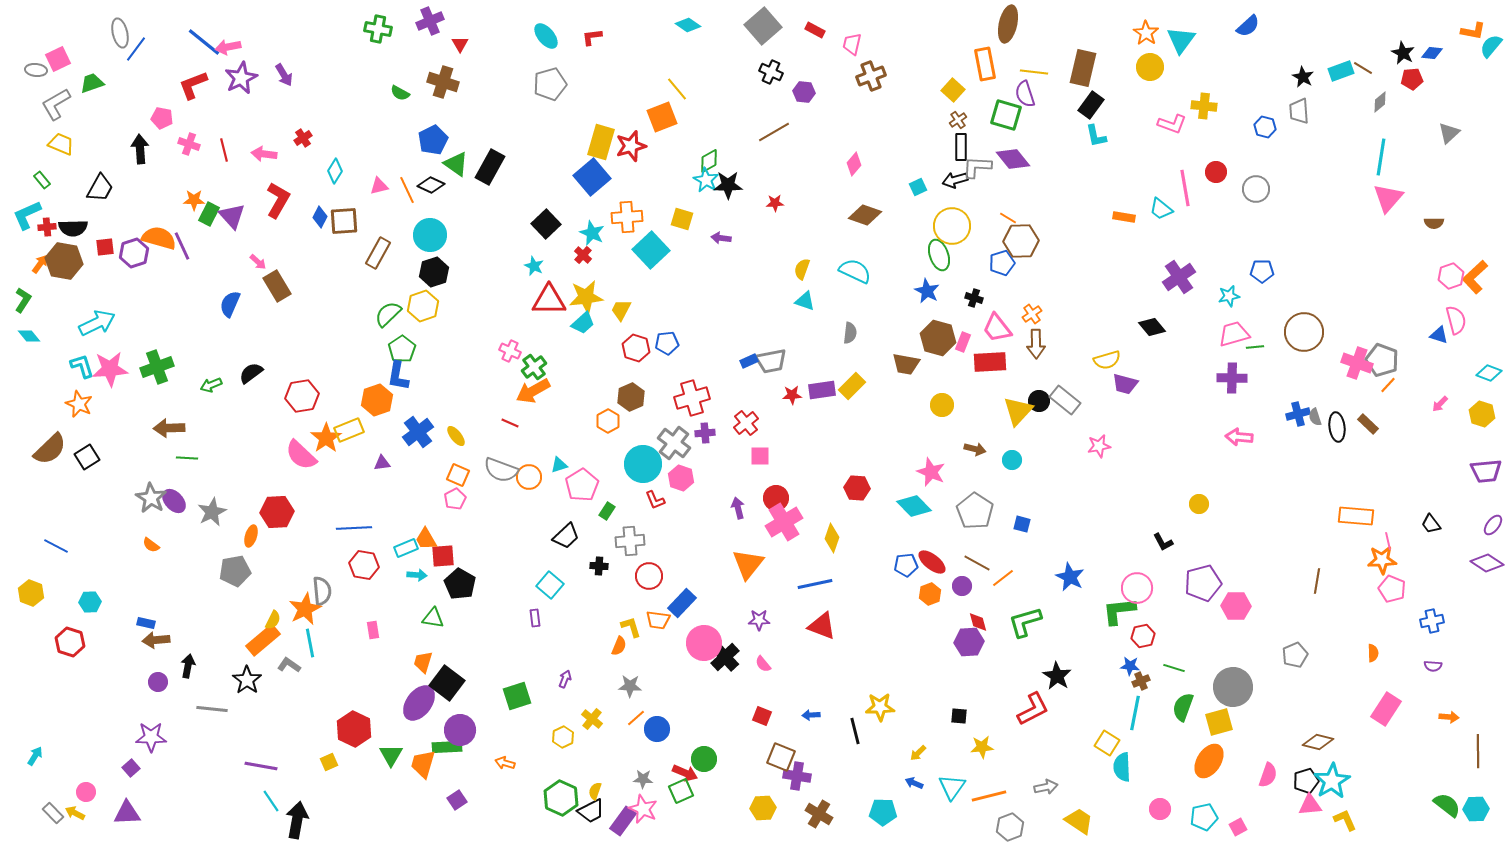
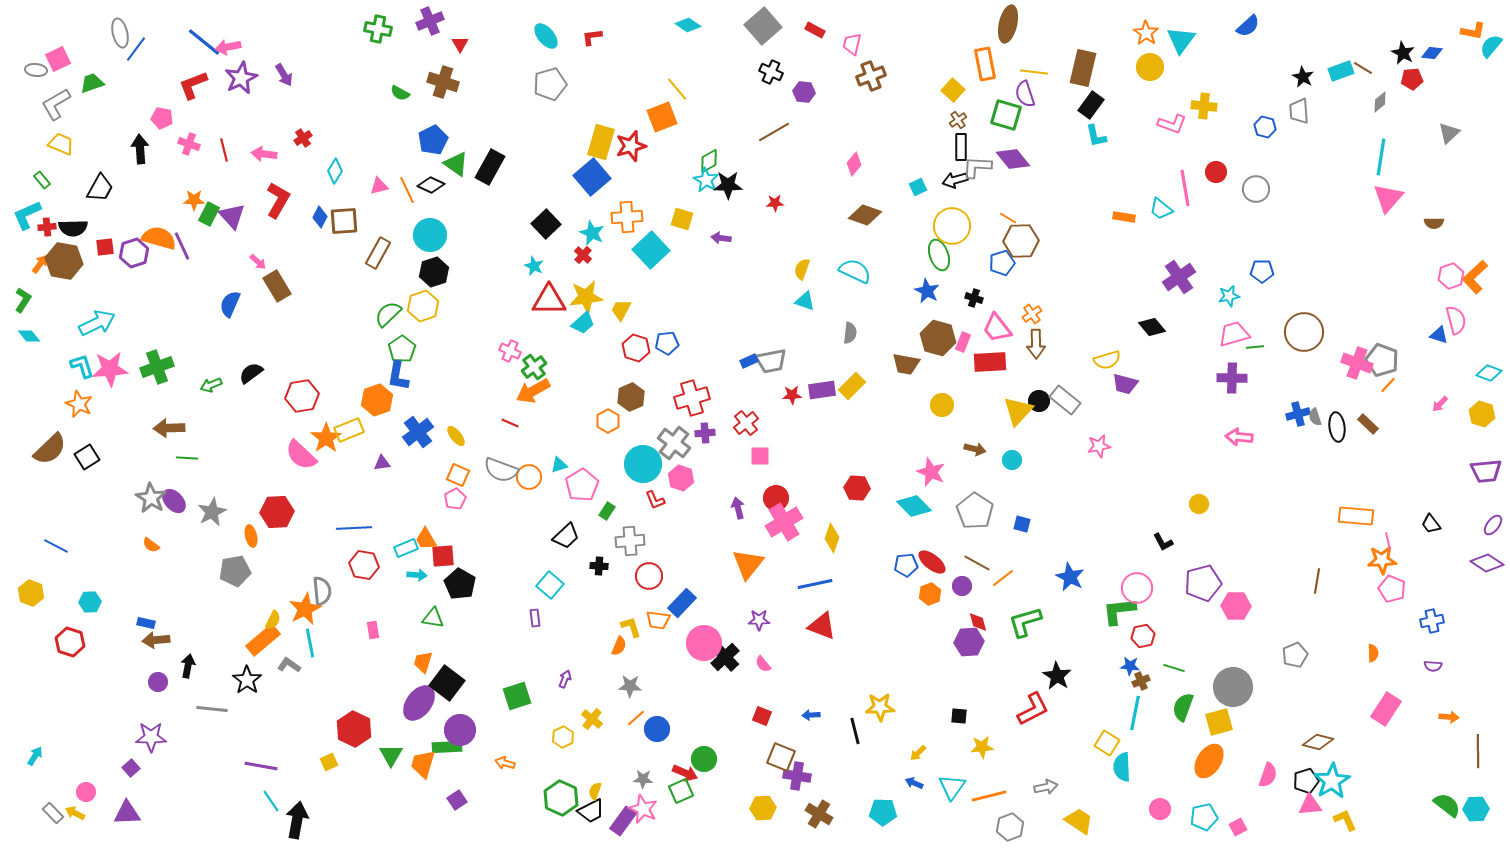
orange ellipse at (251, 536): rotated 30 degrees counterclockwise
